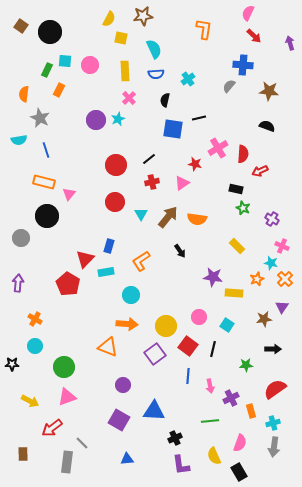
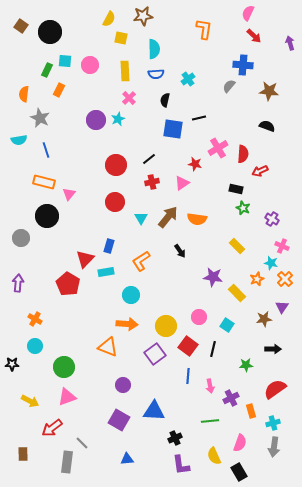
cyan semicircle at (154, 49): rotated 24 degrees clockwise
cyan triangle at (141, 214): moved 4 px down
yellow rectangle at (234, 293): moved 3 px right; rotated 42 degrees clockwise
